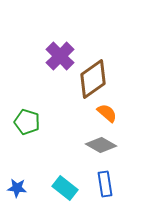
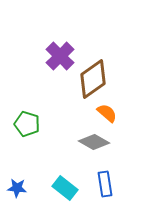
green pentagon: moved 2 px down
gray diamond: moved 7 px left, 3 px up
